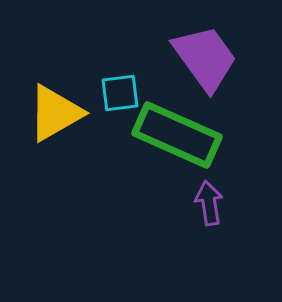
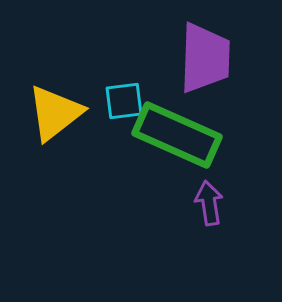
purple trapezoid: rotated 38 degrees clockwise
cyan square: moved 4 px right, 8 px down
yellow triangle: rotated 8 degrees counterclockwise
